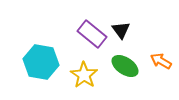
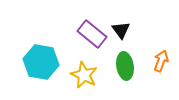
orange arrow: rotated 80 degrees clockwise
green ellipse: rotated 48 degrees clockwise
yellow star: rotated 8 degrees counterclockwise
